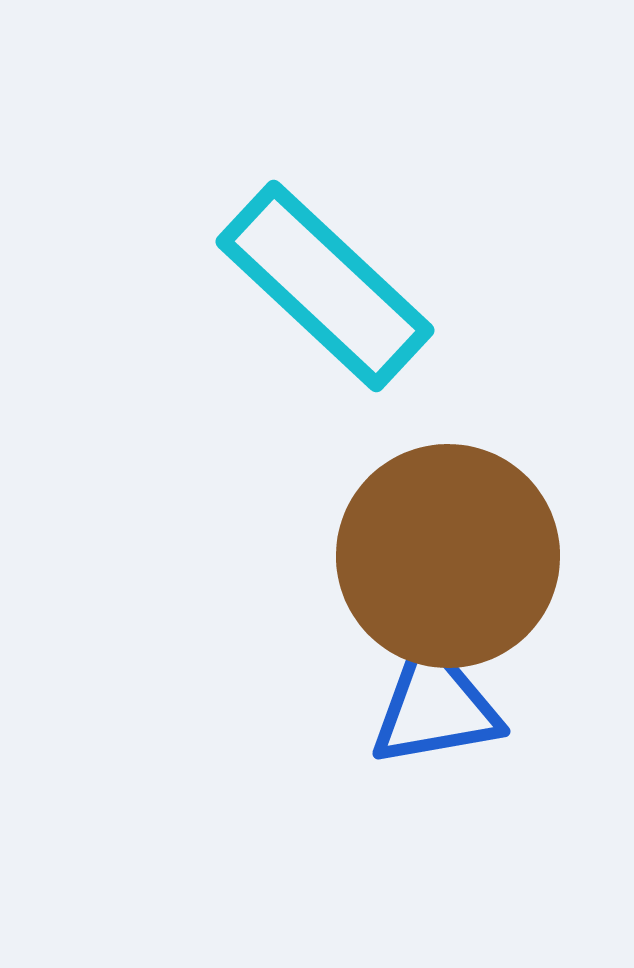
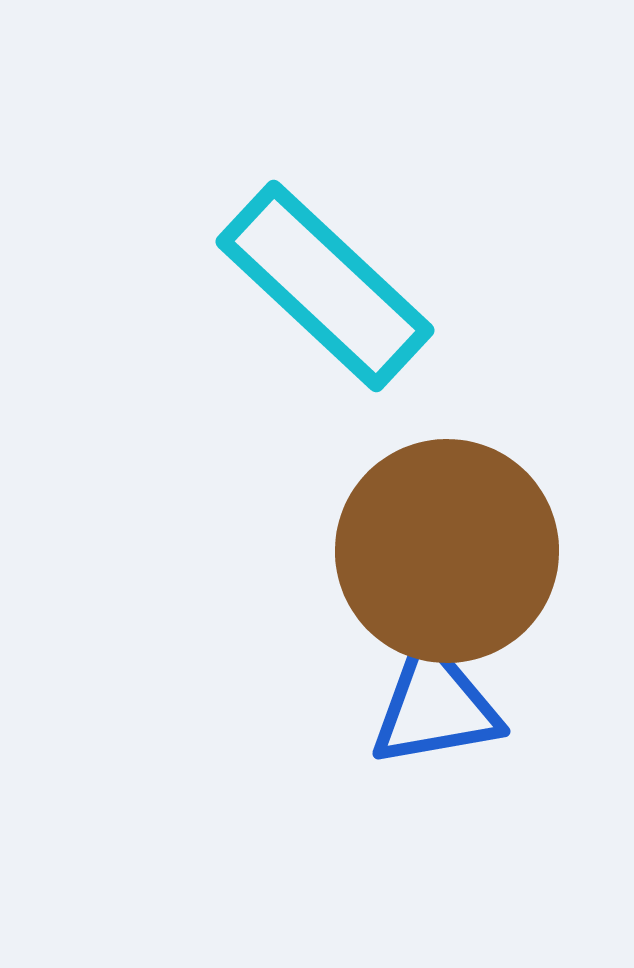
brown circle: moved 1 px left, 5 px up
